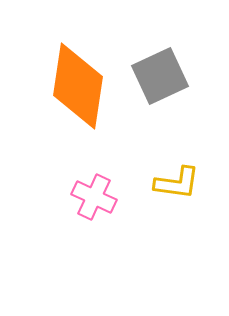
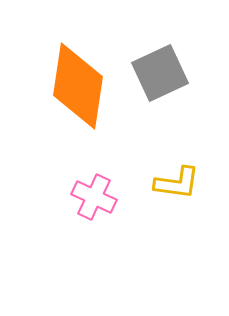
gray square: moved 3 px up
